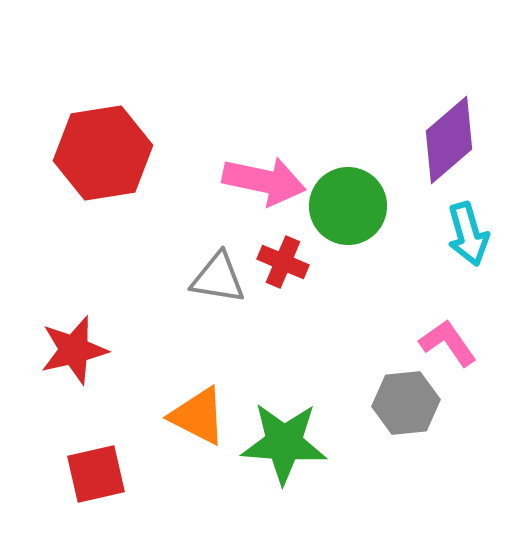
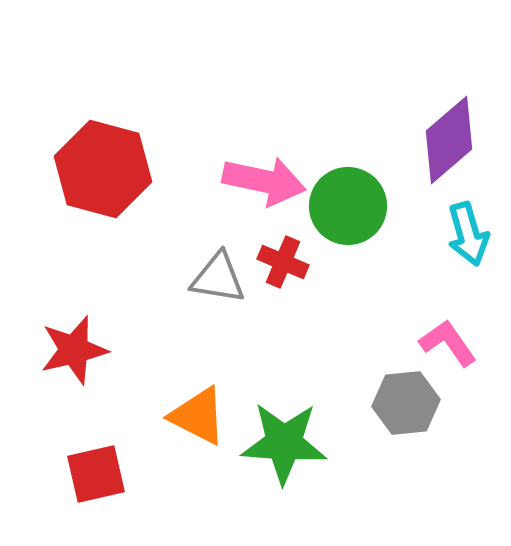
red hexagon: moved 16 px down; rotated 24 degrees clockwise
